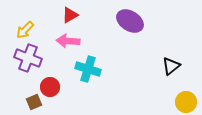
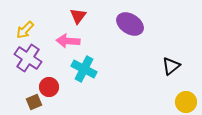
red triangle: moved 8 px right, 1 px down; rotated 24 degrees counterclockwise
purple ellipse: moved 3 px down
purple cross: rotated 12 degrees clockwise
cyan cross: moved 4 px left; rotated 10 degrees clockwise
red circle: moved 1 px left
